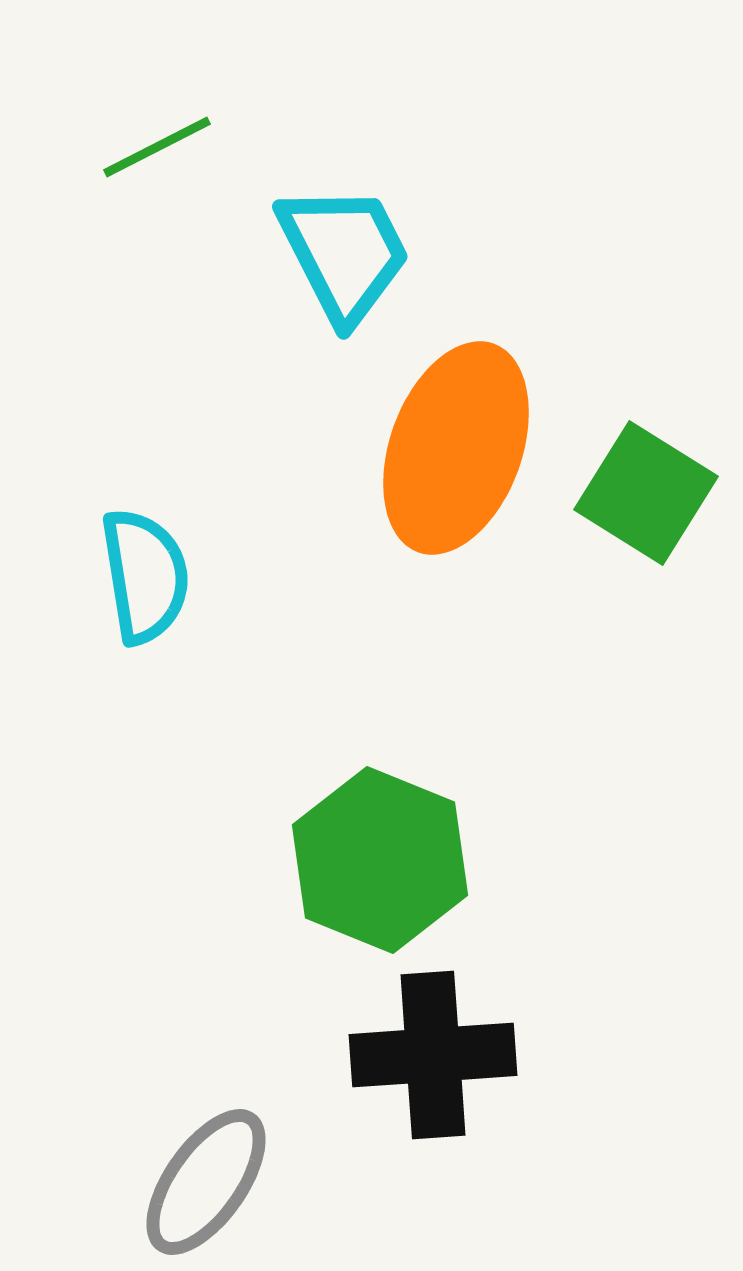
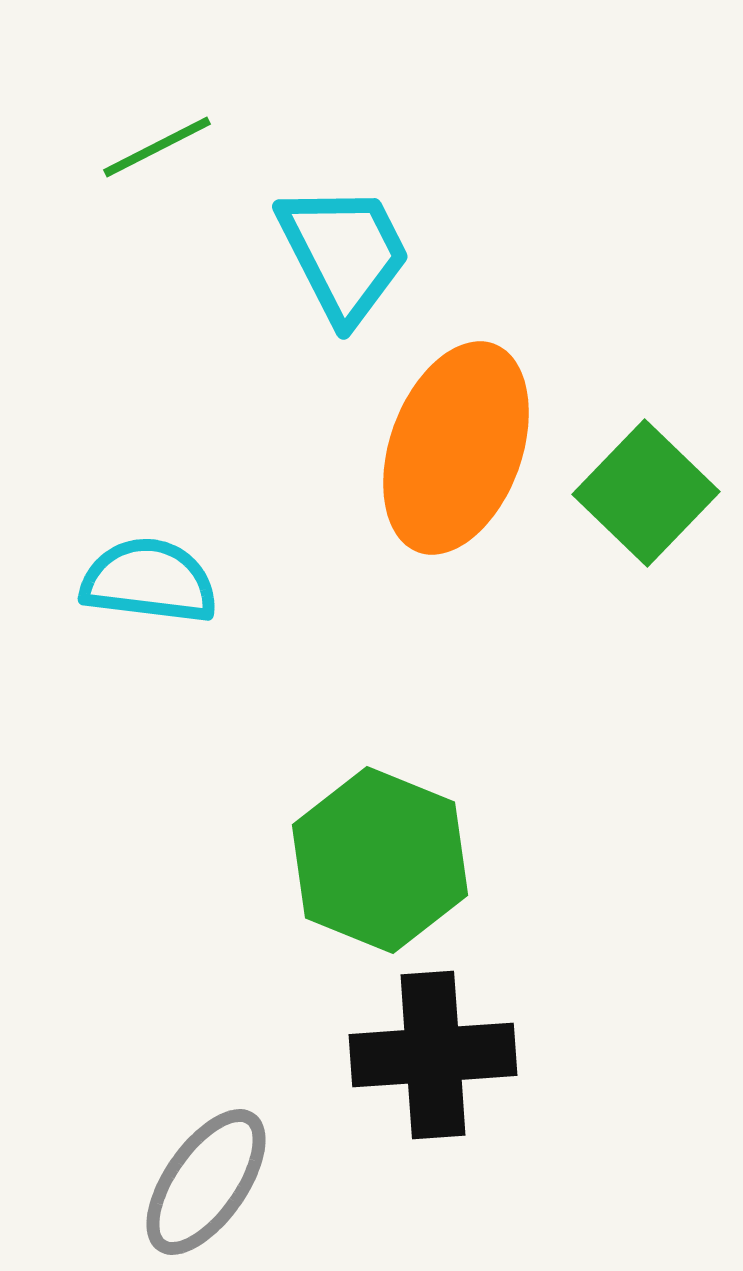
green square: rotated 12 degrees clockwise
cyan semicircle: moved 4 px right, 5 px down; rotated 74 degrees counterclockwise
